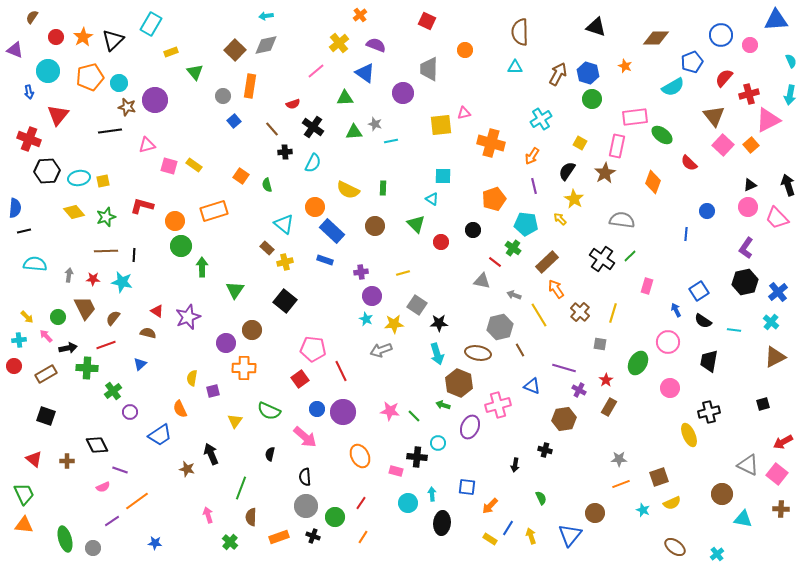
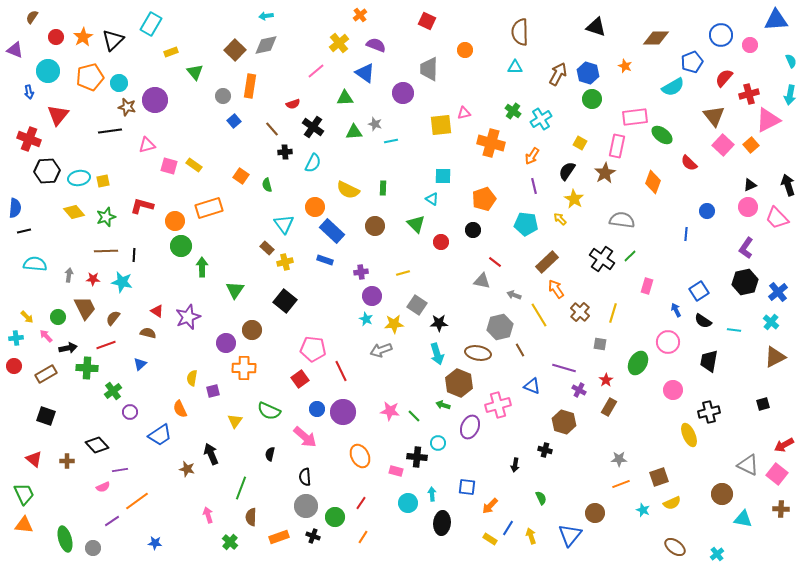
orange pentagon at (494, 199): moved 10 px left
orange rectangle at (214, 211): moved 5 px left, 3 px up
cyan triangle at (284, 224): rotated 15 degrees clockwise
green cross at (513, 248): moved 137 px up
cyan cross at (19, 340): moved 3 px left, 2 px up
pink circle at (670, 388): moved 3 px right, 2 px down
brown hexagon at (564, 419): moved 3 px down; rotated 25 degrees clockwise
red arrow at (783, 442): moved 1 px right, 3 px down
black diamond at (97, 445): rotated 15 degrees counterclockwise
purple line at (120, 470): rotated 28 degrees counterclockwise
